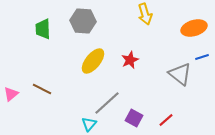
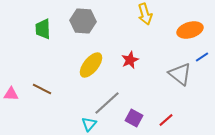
orange ellipse: moved 4 px left, 2 px down
blue line: rotated 16 degrees counterclockwise
yellow ellipse: moved 2 px left, 4 px down
pink triangle: rotated 42 degrees clockwise
